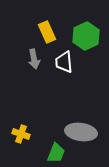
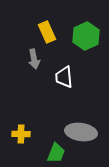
white trapezoid: moved 15 px down
yellow cross: rotated 18 degrees counterclockwise
